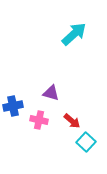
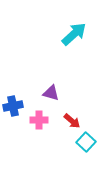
pink cross: rotated 12 degrees counterclockwise
